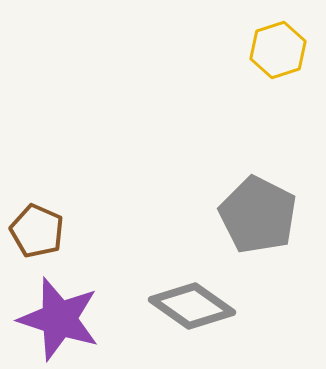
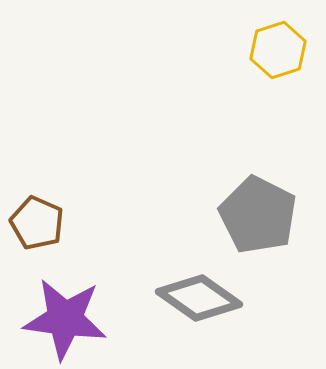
brown pentagon: moved 8 px up
gray diamond: moved 7 px right, 8 px up
purple star: moved 6 px right; rotated 10 degrees counterclockwise
